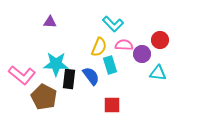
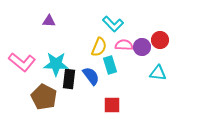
purple triangle: moved 1 px left, 1 px up
purple circle: moved 7 px up
pink L-shape: moved 13 px up
